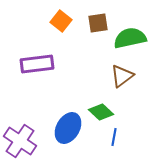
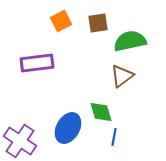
orange square: rotated 25 degrees clockwise
green semicircle: moved 3 px down
purple rectangle: moved 1 px up
green diamond: rotated 30 degrees clockwise
